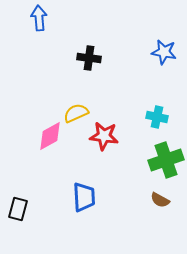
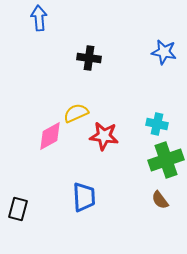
cyan cross: moved 7 px down
brown semicircle: rotated 24 degrees clockwise
